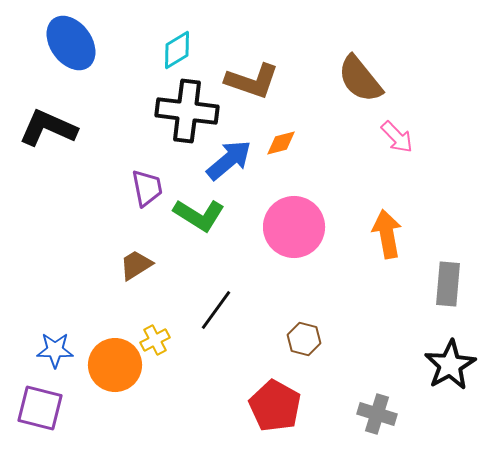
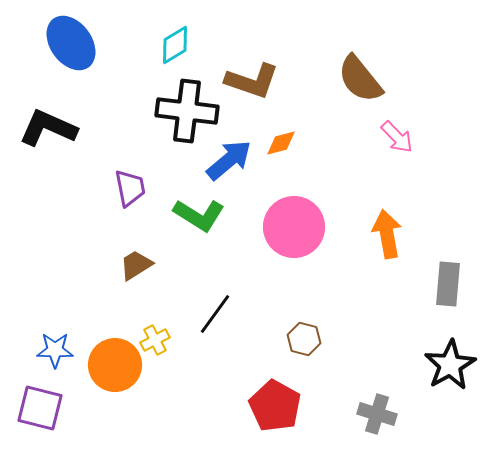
cyan diamond: moved 2 px left, 5 px up
purple trapezoid: moved 17 px left
black line: moved 1 px left, 4 px down
